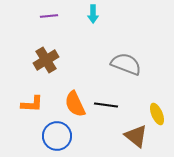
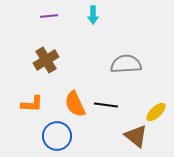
cyan arrow: moved 1 px down
gray semicircle: rotated 24 degrees counterclockwise
yellow ellipse: moved 1 px left, 2 px up; rotated 70 degrees clockwise
